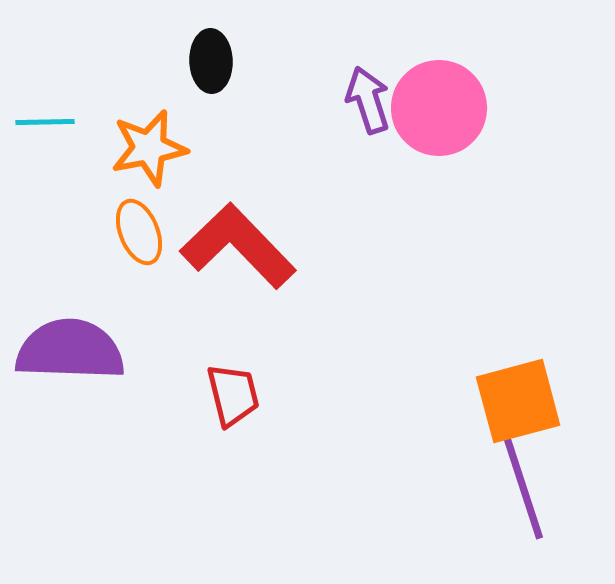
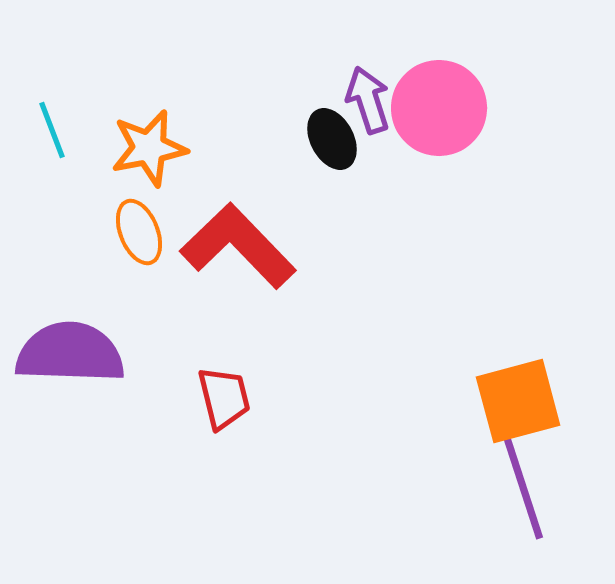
black ellipse: moved 121 px right, 78 px down; rotated 26 degrees counterclockwise
cyan line: moved 7 px right, 8 px down; rotated 70 degrees clockwise
purple semicircle: moved 3 px down
red trapezoid: moved 9 px left, 3 px down
